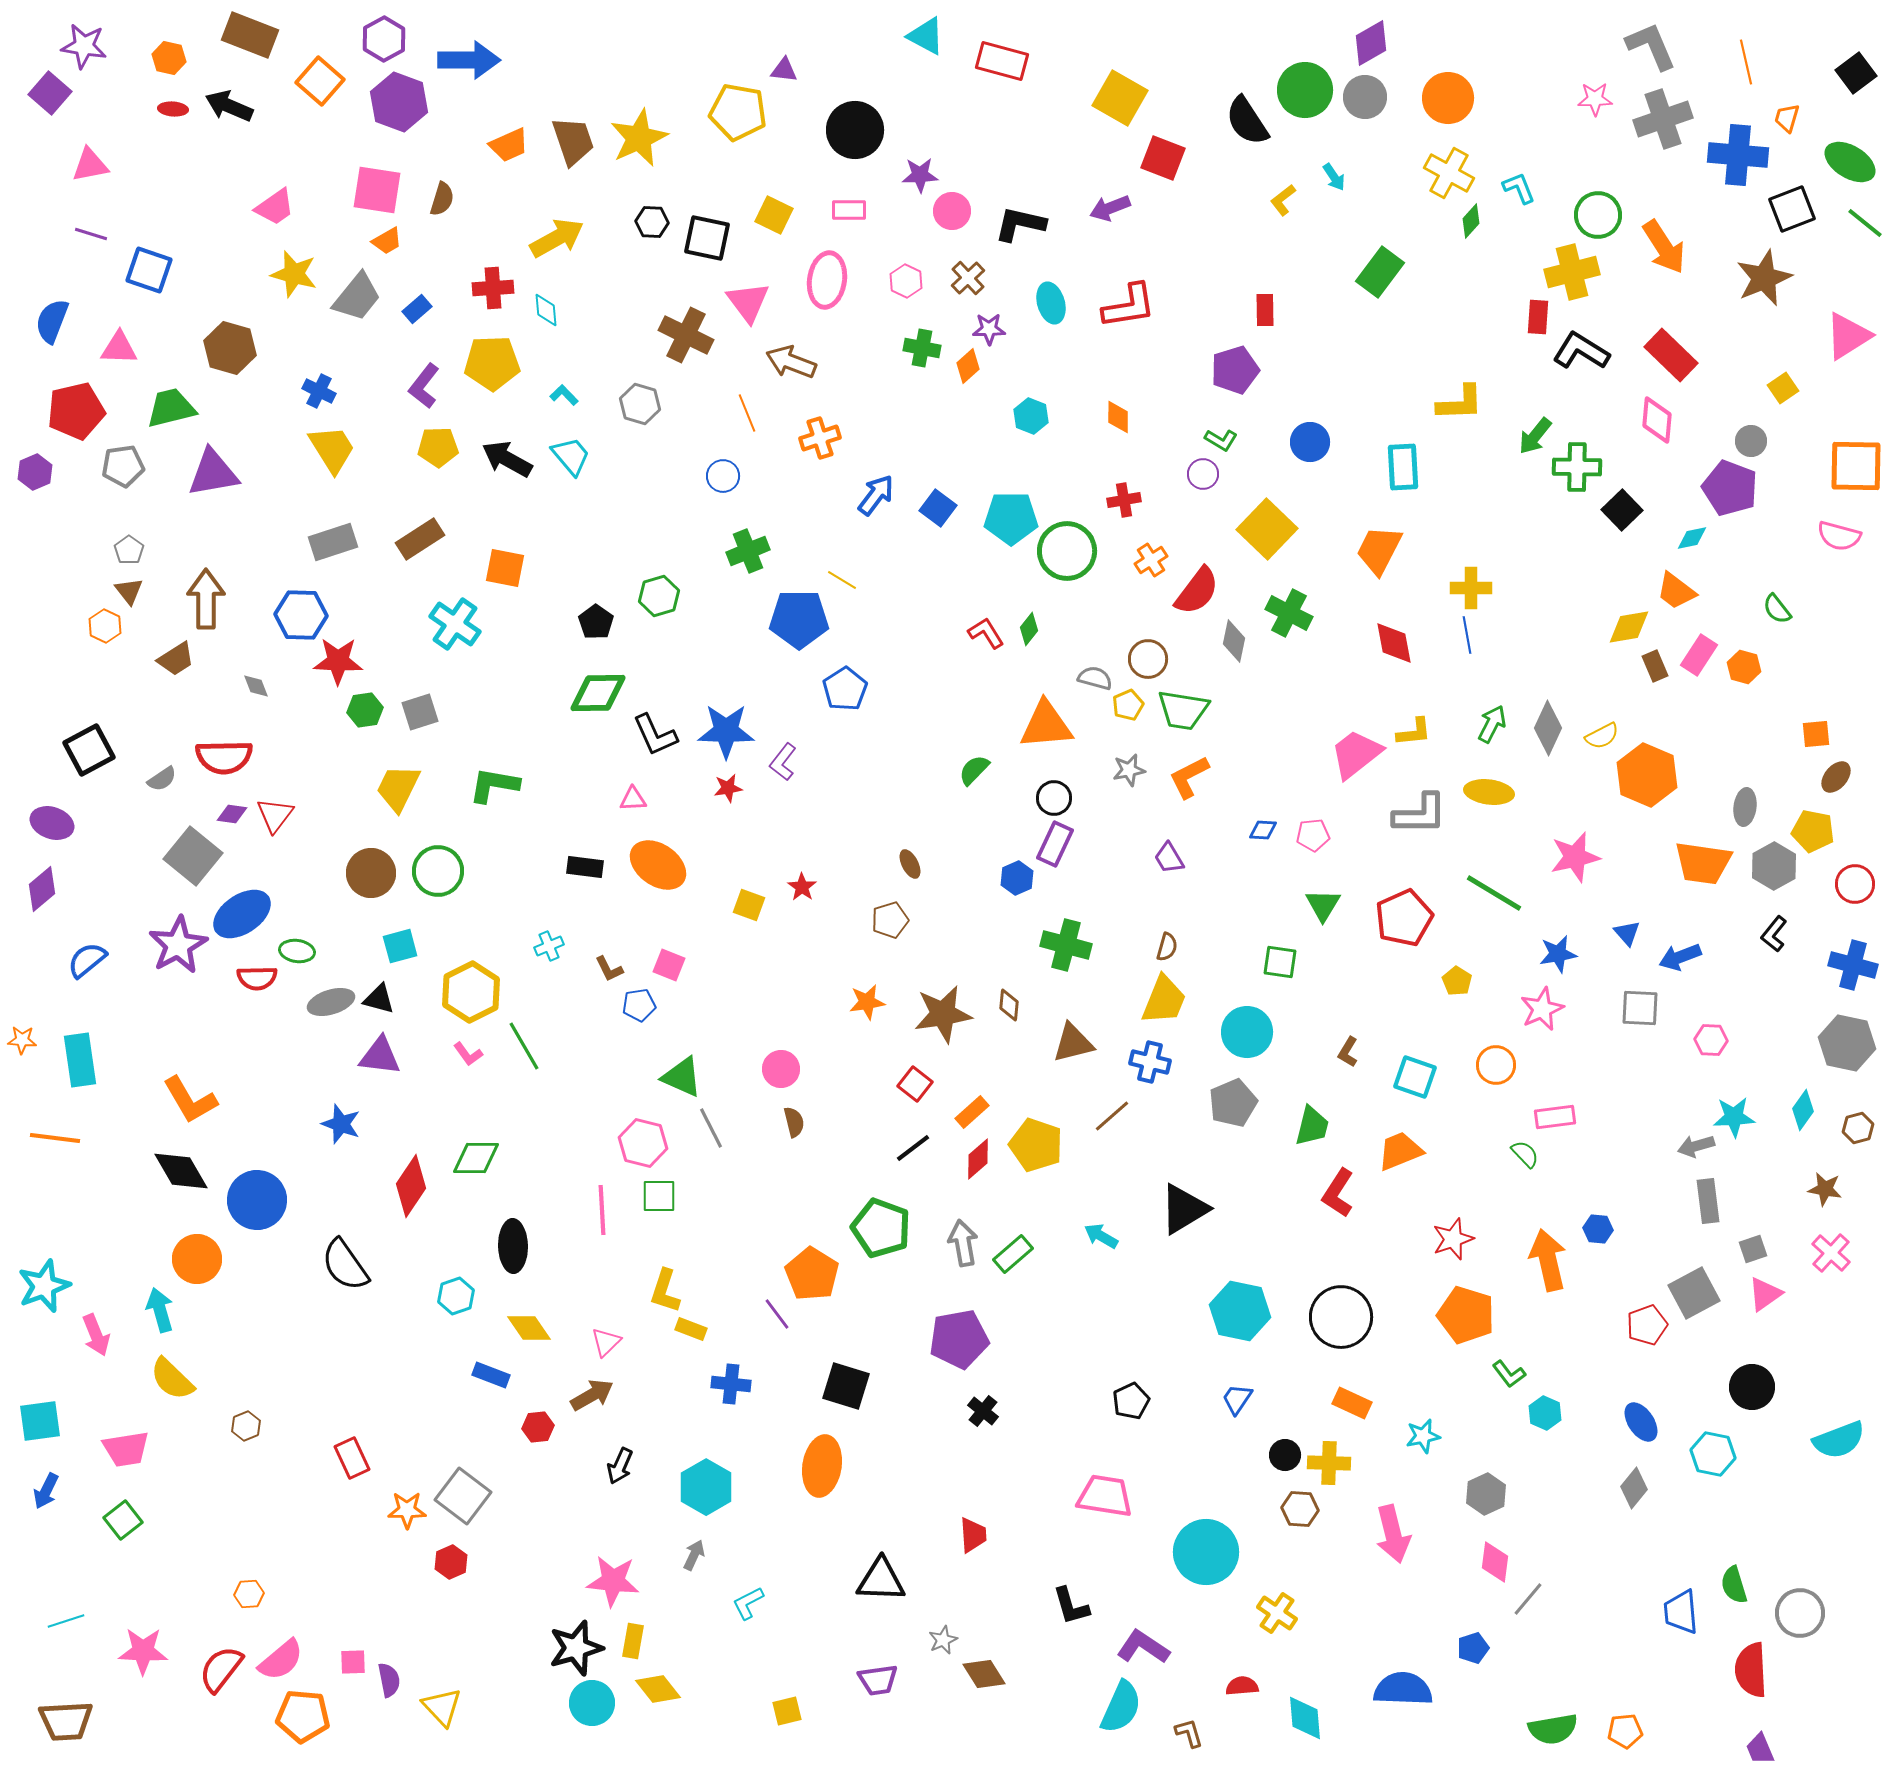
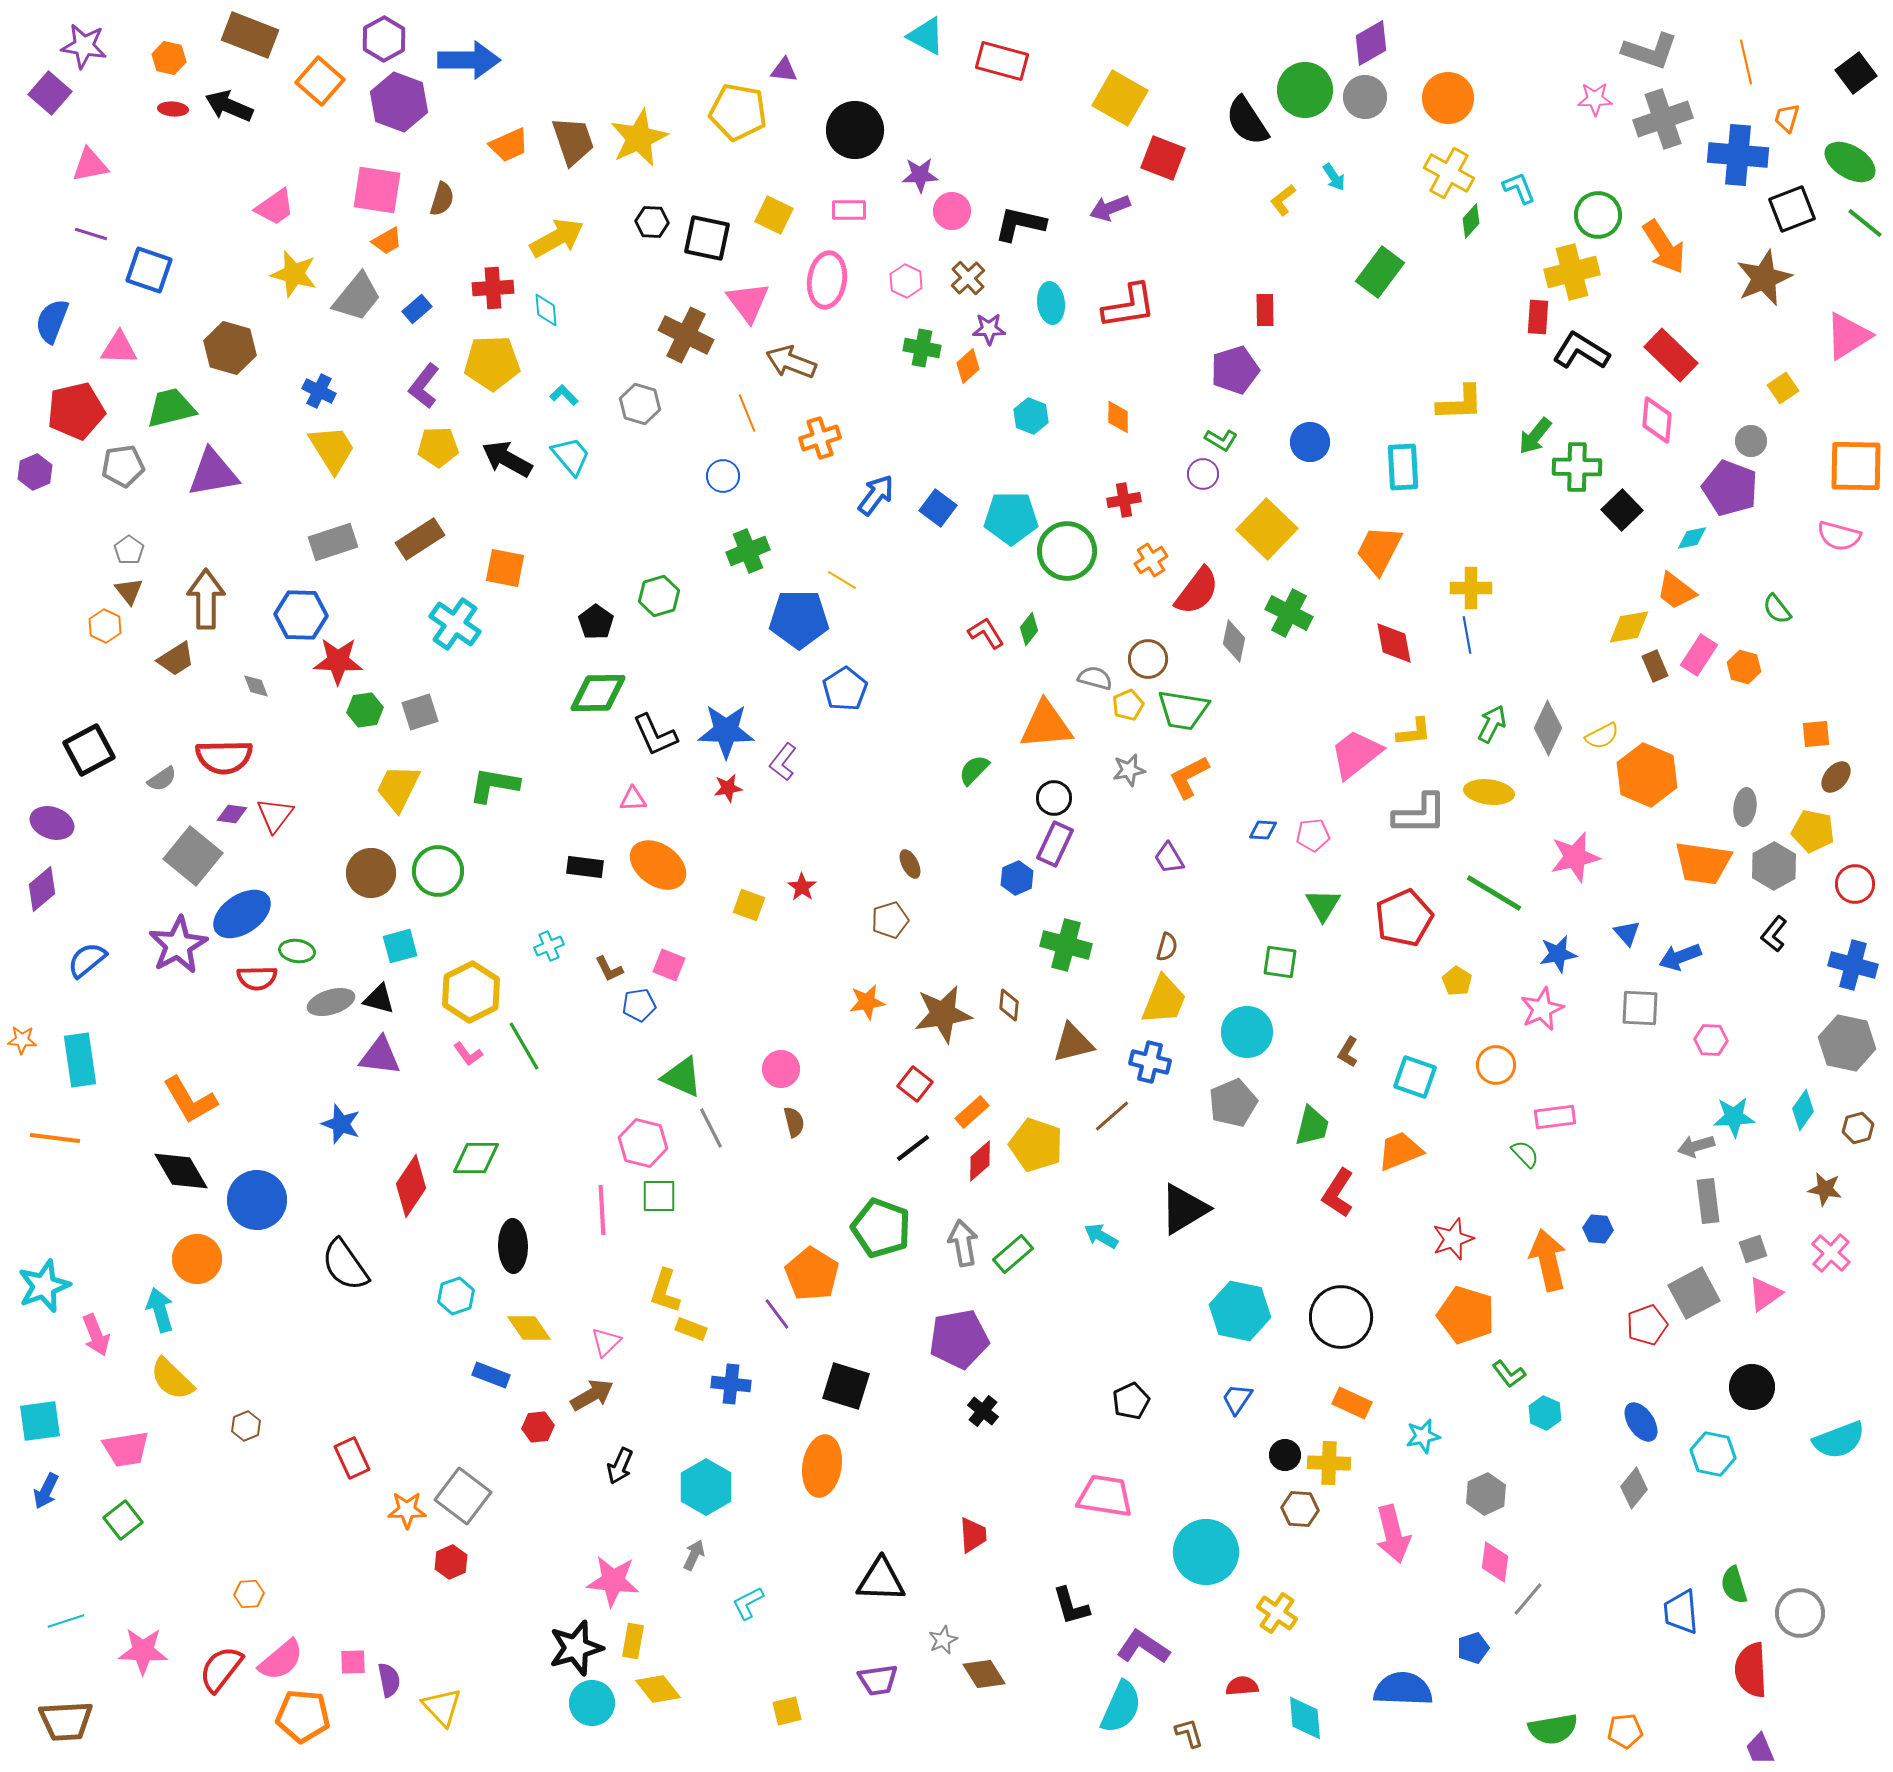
gray L-shape at (1651, 46): moved 1 px left, 5 px down; rotated 132 degrees clockwise
cyan ellipse at (1051, 303): rotated 9 degrees clockwise
red diamond at (978, 1159): moved 2 px right, 2 px down
